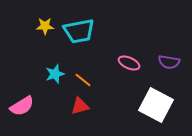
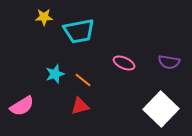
yellow star: moved 1 px left, 9 px up
pink ellipse: moved 5 px left
white square: moved 5 px right, 4 px down; rotated 16 degrees clockwise
